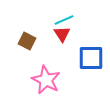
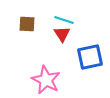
cyan line: rotated 42 degrees clockwise
brown square: moved 17 px up; rotated 24 degrees counterclockwise
blue square: moved 1 px left, 1 px up; rotated 12 degrees counterclockwise
